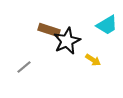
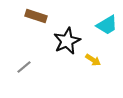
brown rectangle: moved 13 px left, 14 px up
